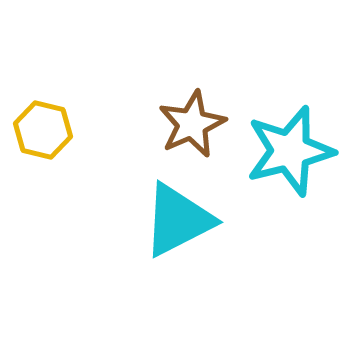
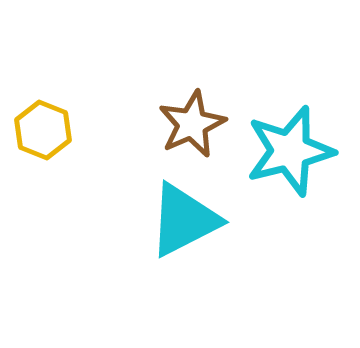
yellow hexagon: rotated 8 degrees clockwise
cyan triangle: moved 6 px right
